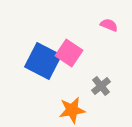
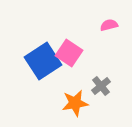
pink semicircle: rotated 36 degrees counterclockwise
blue square: rotated 30 degrees clockwise
orange star: moved 3 px right, 7 px up
